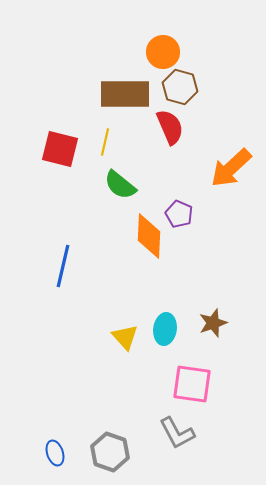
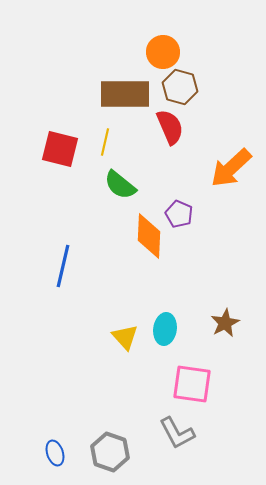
brown star: moved 12 px right; rotated 8 degrees counterclockwise
